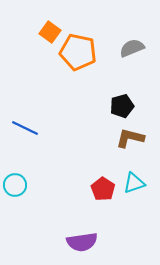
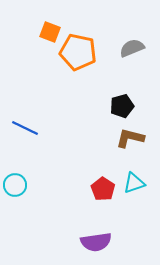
orange square: rotated 15 degrees counterclockwise
purple semicircle: moved 14 px right
